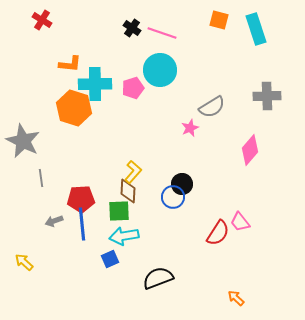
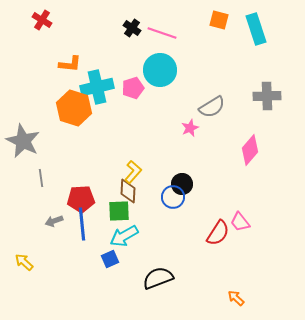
cyan cross: moved 2 px right, 3 px down; rotated 12 degrees counterclockwise
cyan arrow: rotated 20 degrees counterclockwise
